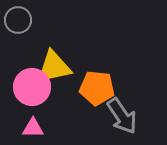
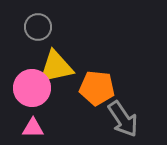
gray circle: moved 20 px right, 7 px down
yellow triangle: moved 2 px right
pink circle: moved 1 px down
gray arrow: moved 1 px right, 3 px down
